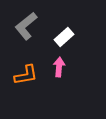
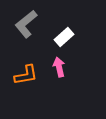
gray L-shape: moved 2 px up
pink arrow: rotated 18 degrees counterclockwise
